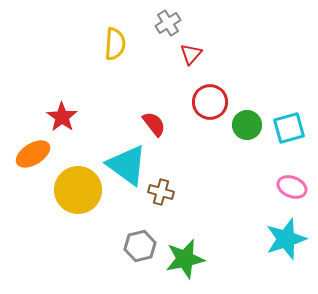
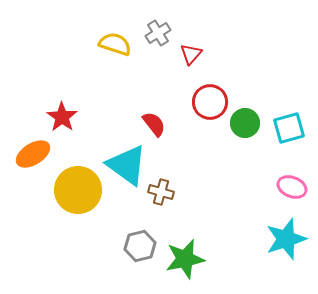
gray cross: moved 10 px left, 10 px down
yellow semicircle: rotated 76 degrees counterclockwise
green circle: moved 2 px left, 2 px up
